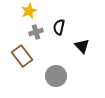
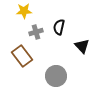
yellow star: moved 5 px left; rotated 21 degrees clockwise
